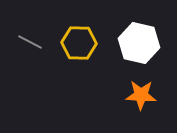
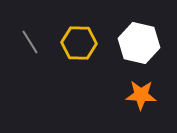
gray line: rotated 30 degrees clockwise
